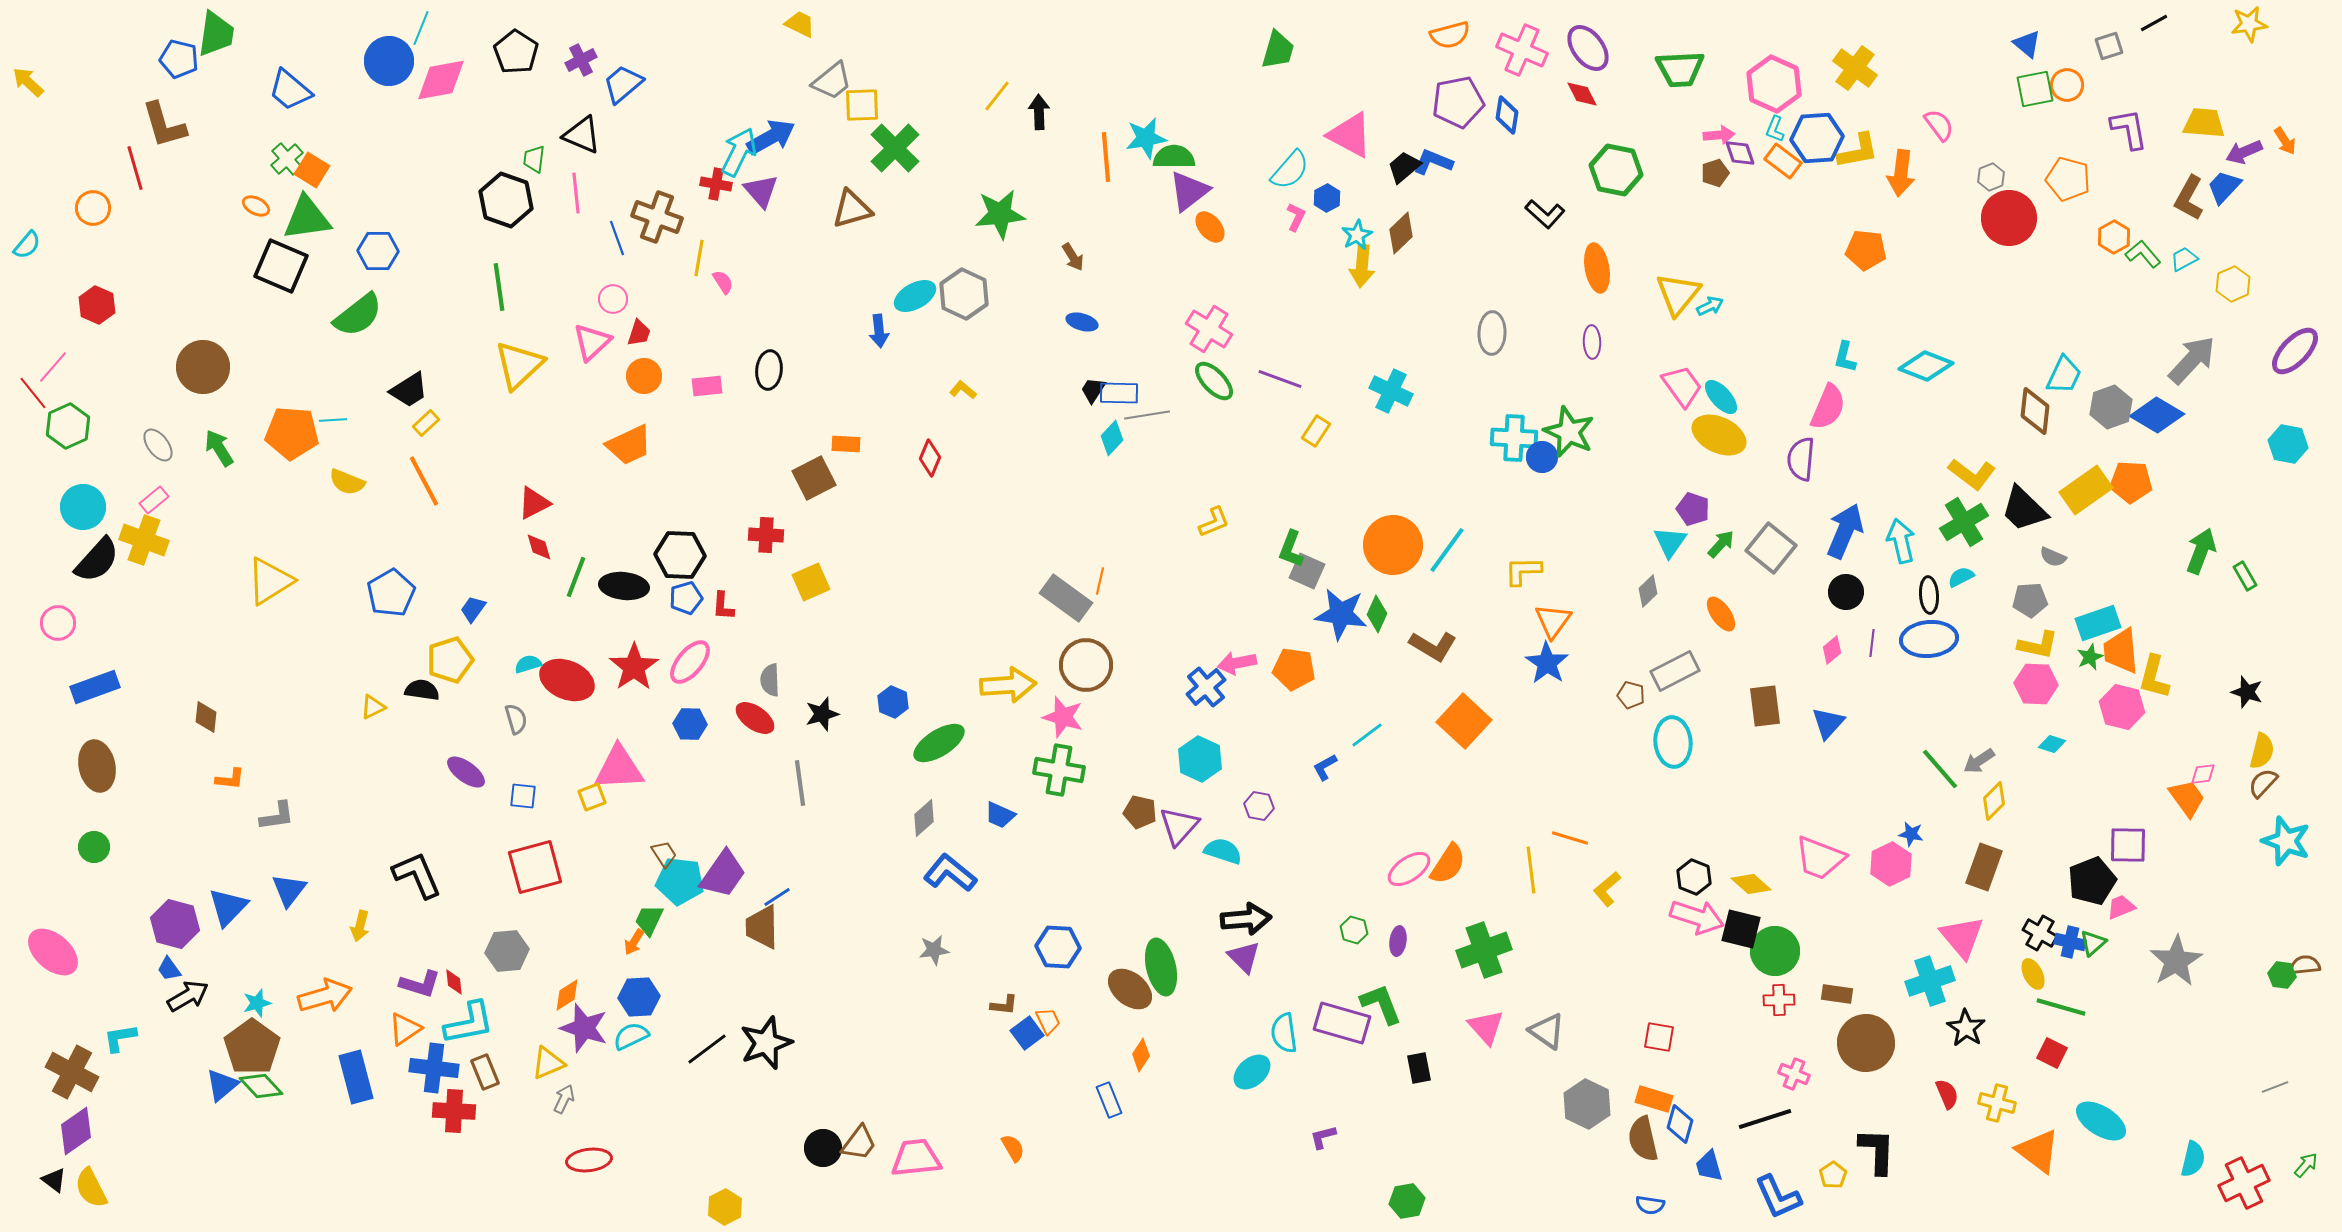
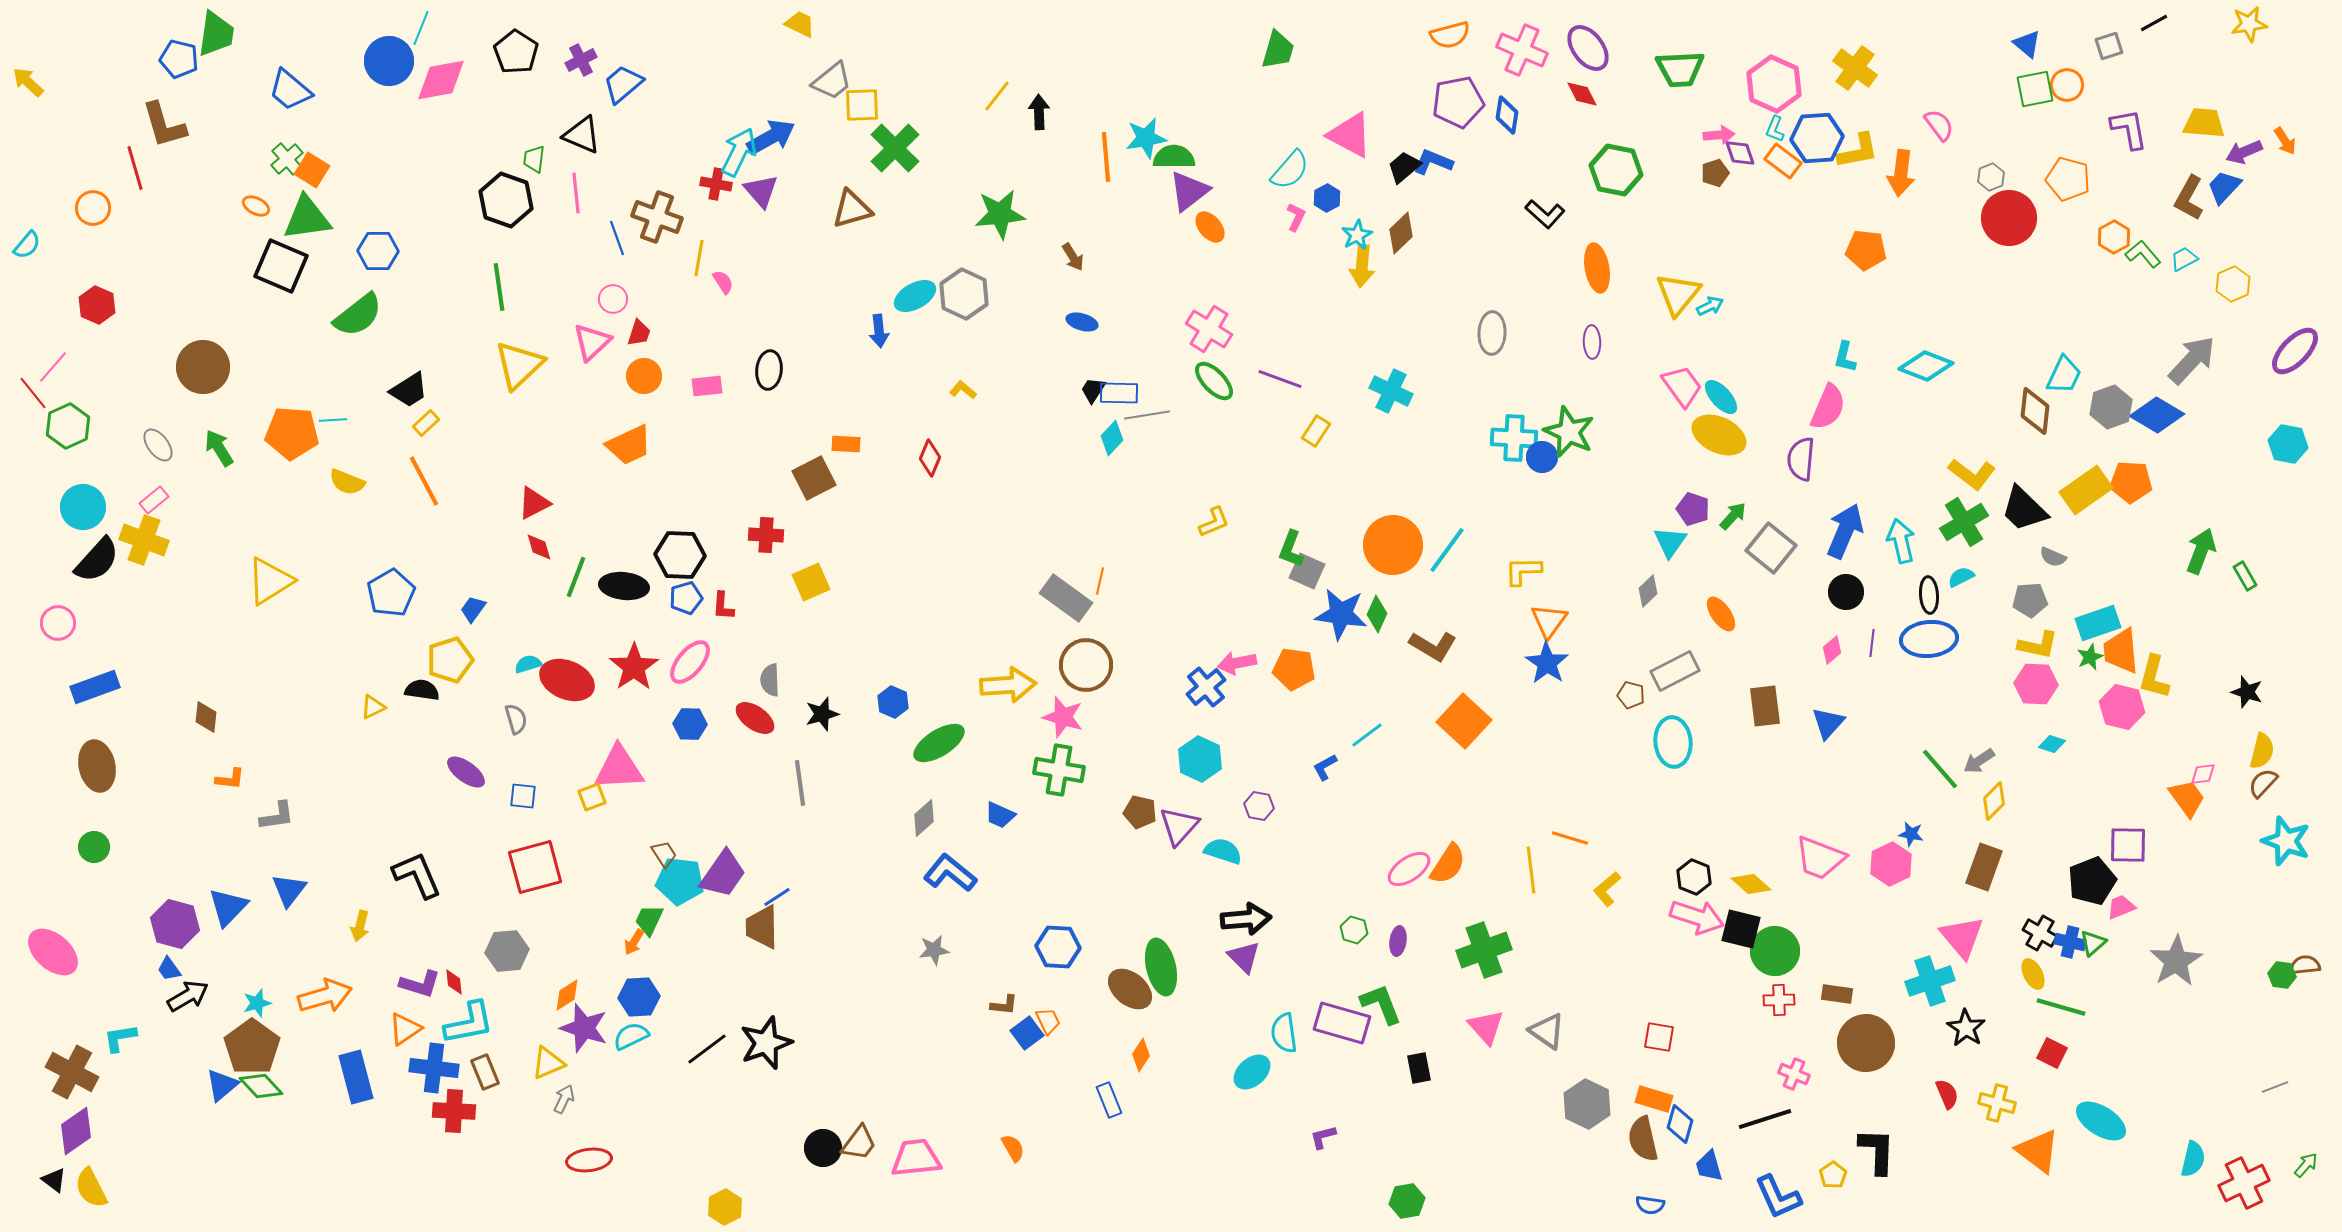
green arrow at (1721, 544): moved 12 px right, 28 px up
orange triangle at (1553, 621): moved 4 px left
